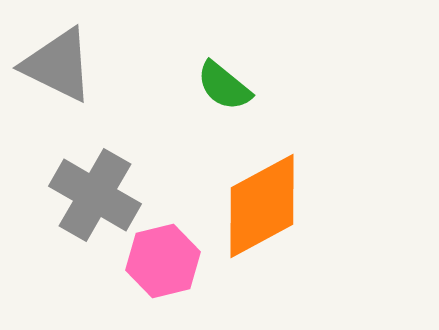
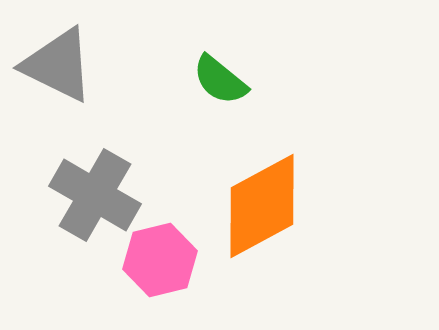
green semicircle: moved 4 px left, 6 px up
pink hexagon: moved 3 px left, 1 px up
